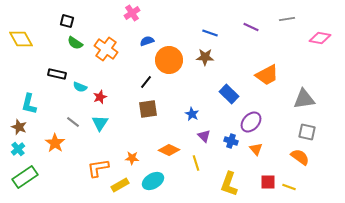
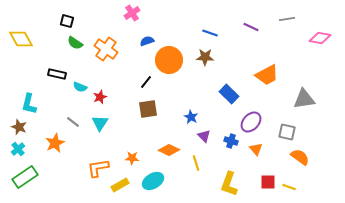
blue star at (192, 114): moved 1 px left, 3 px down
gray square at (307, 132): moved 20 px left
orange star at (55, 143): rotated 12 degrees clockwise
